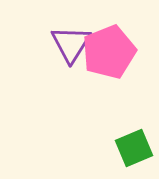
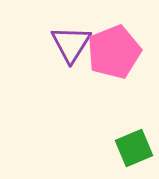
pink pentagon: moved 5 px right
